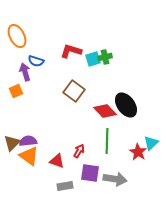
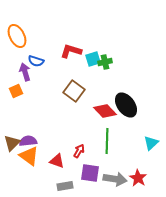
green cross: moved 5 px down
red star: moved 26 px down
